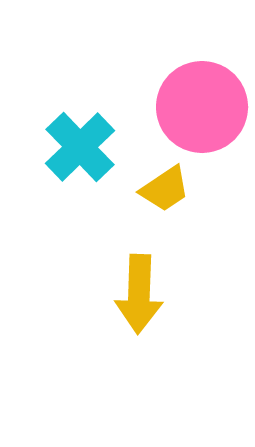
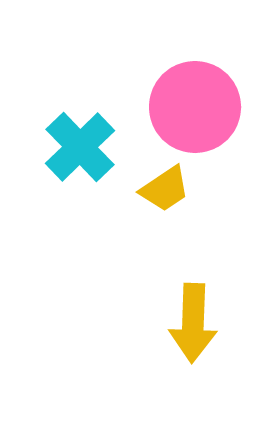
pink circle: moved 7 px left
yellow arrow: moved 54 px right, 29 px down
